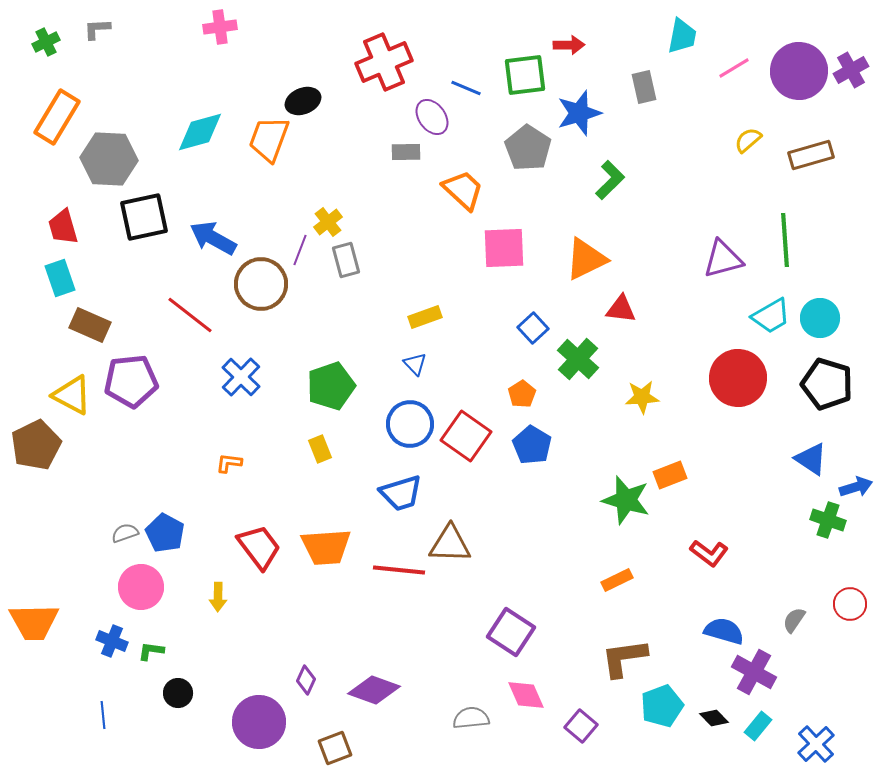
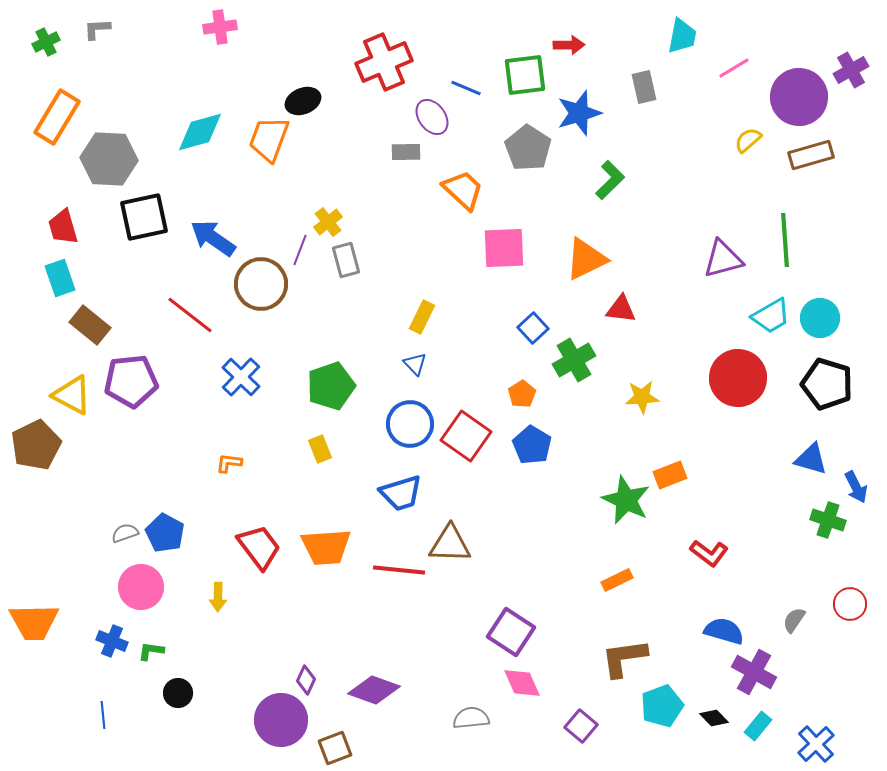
purple circle at (799, 71): moved 26 px down
blue arrow at (213, 238): rotated 6 degrees clockwise
yellow rectangle at (425, 317): moved 3 px left; rotated 44 degrees counterclockwise
brown rectangle at (90, 325): rotated 15 degrees clockwise
green cross at (578, 359): moved 4 px left, 1 px down; rotated 18 degrees clockwise
blue triangle at (811, 459): rotated 18 degrees counterclockwise
blue arrow at (856, 487): rotated 80 degrees clockwise
green star at (626, 500): rotated 9 degrees clockwise
pink diamond at (526, 695): moved 4 px left, 12 px up
purple circle at (259, 722): moved 22 px right, 2 px up
